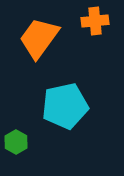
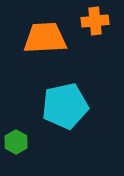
orange trapezoid: moved 6 px right; rotated 51 degrees clockwise
